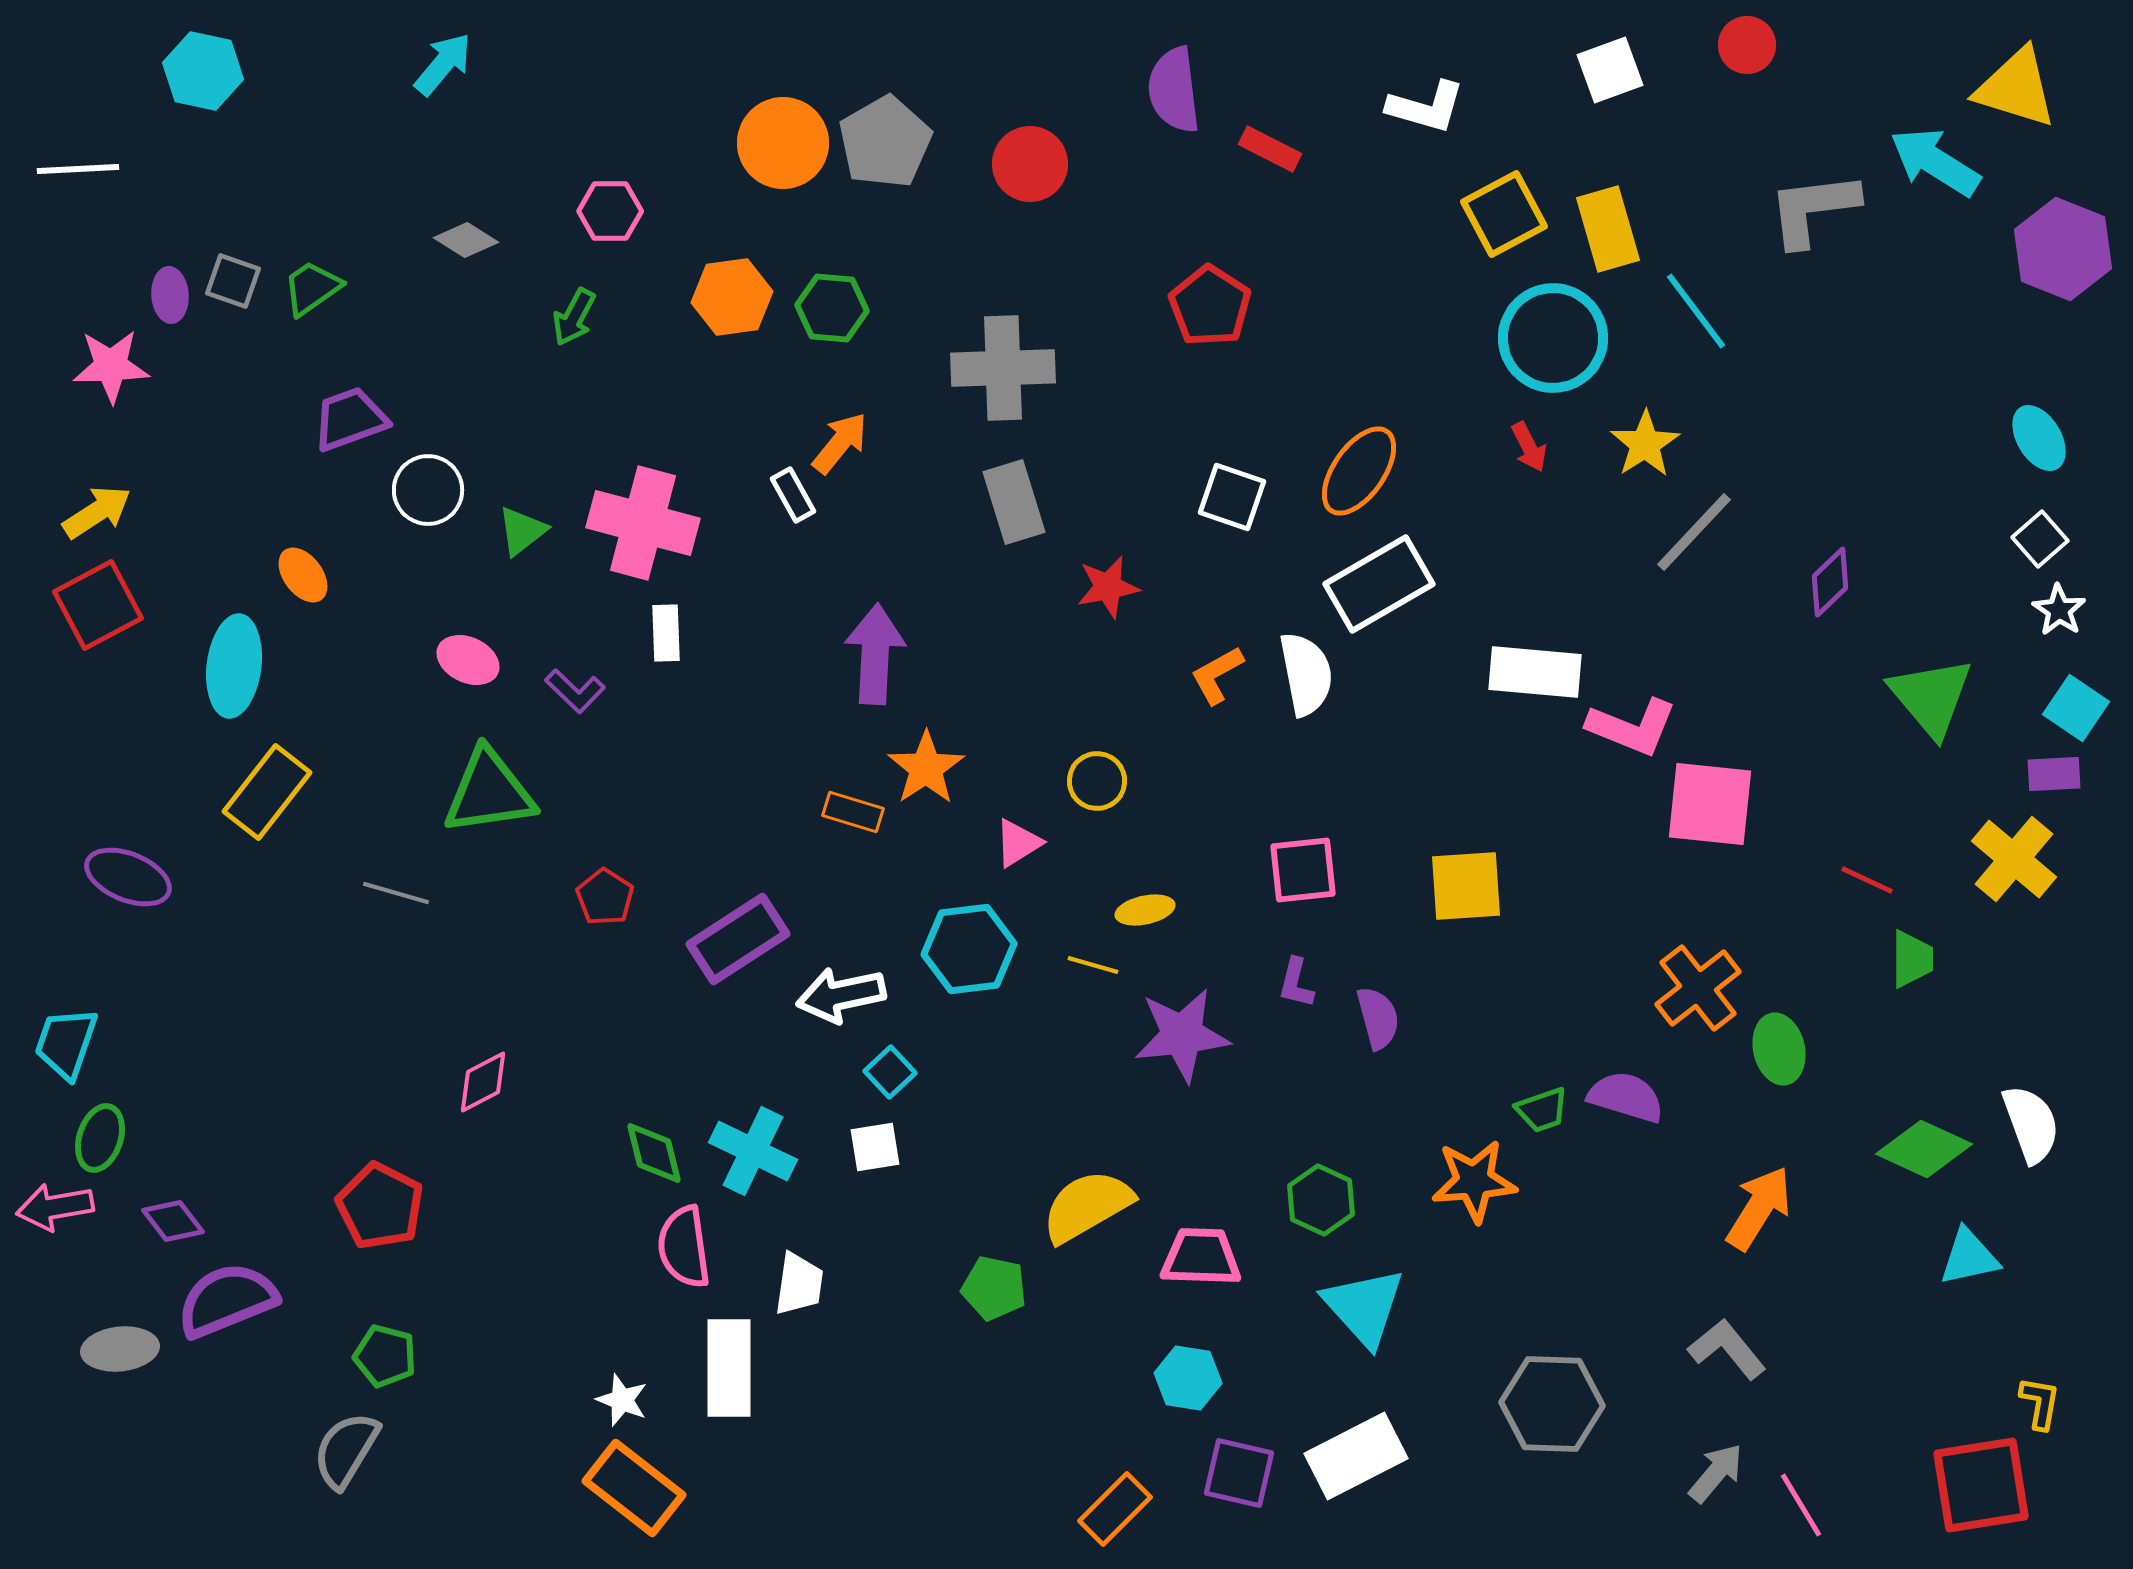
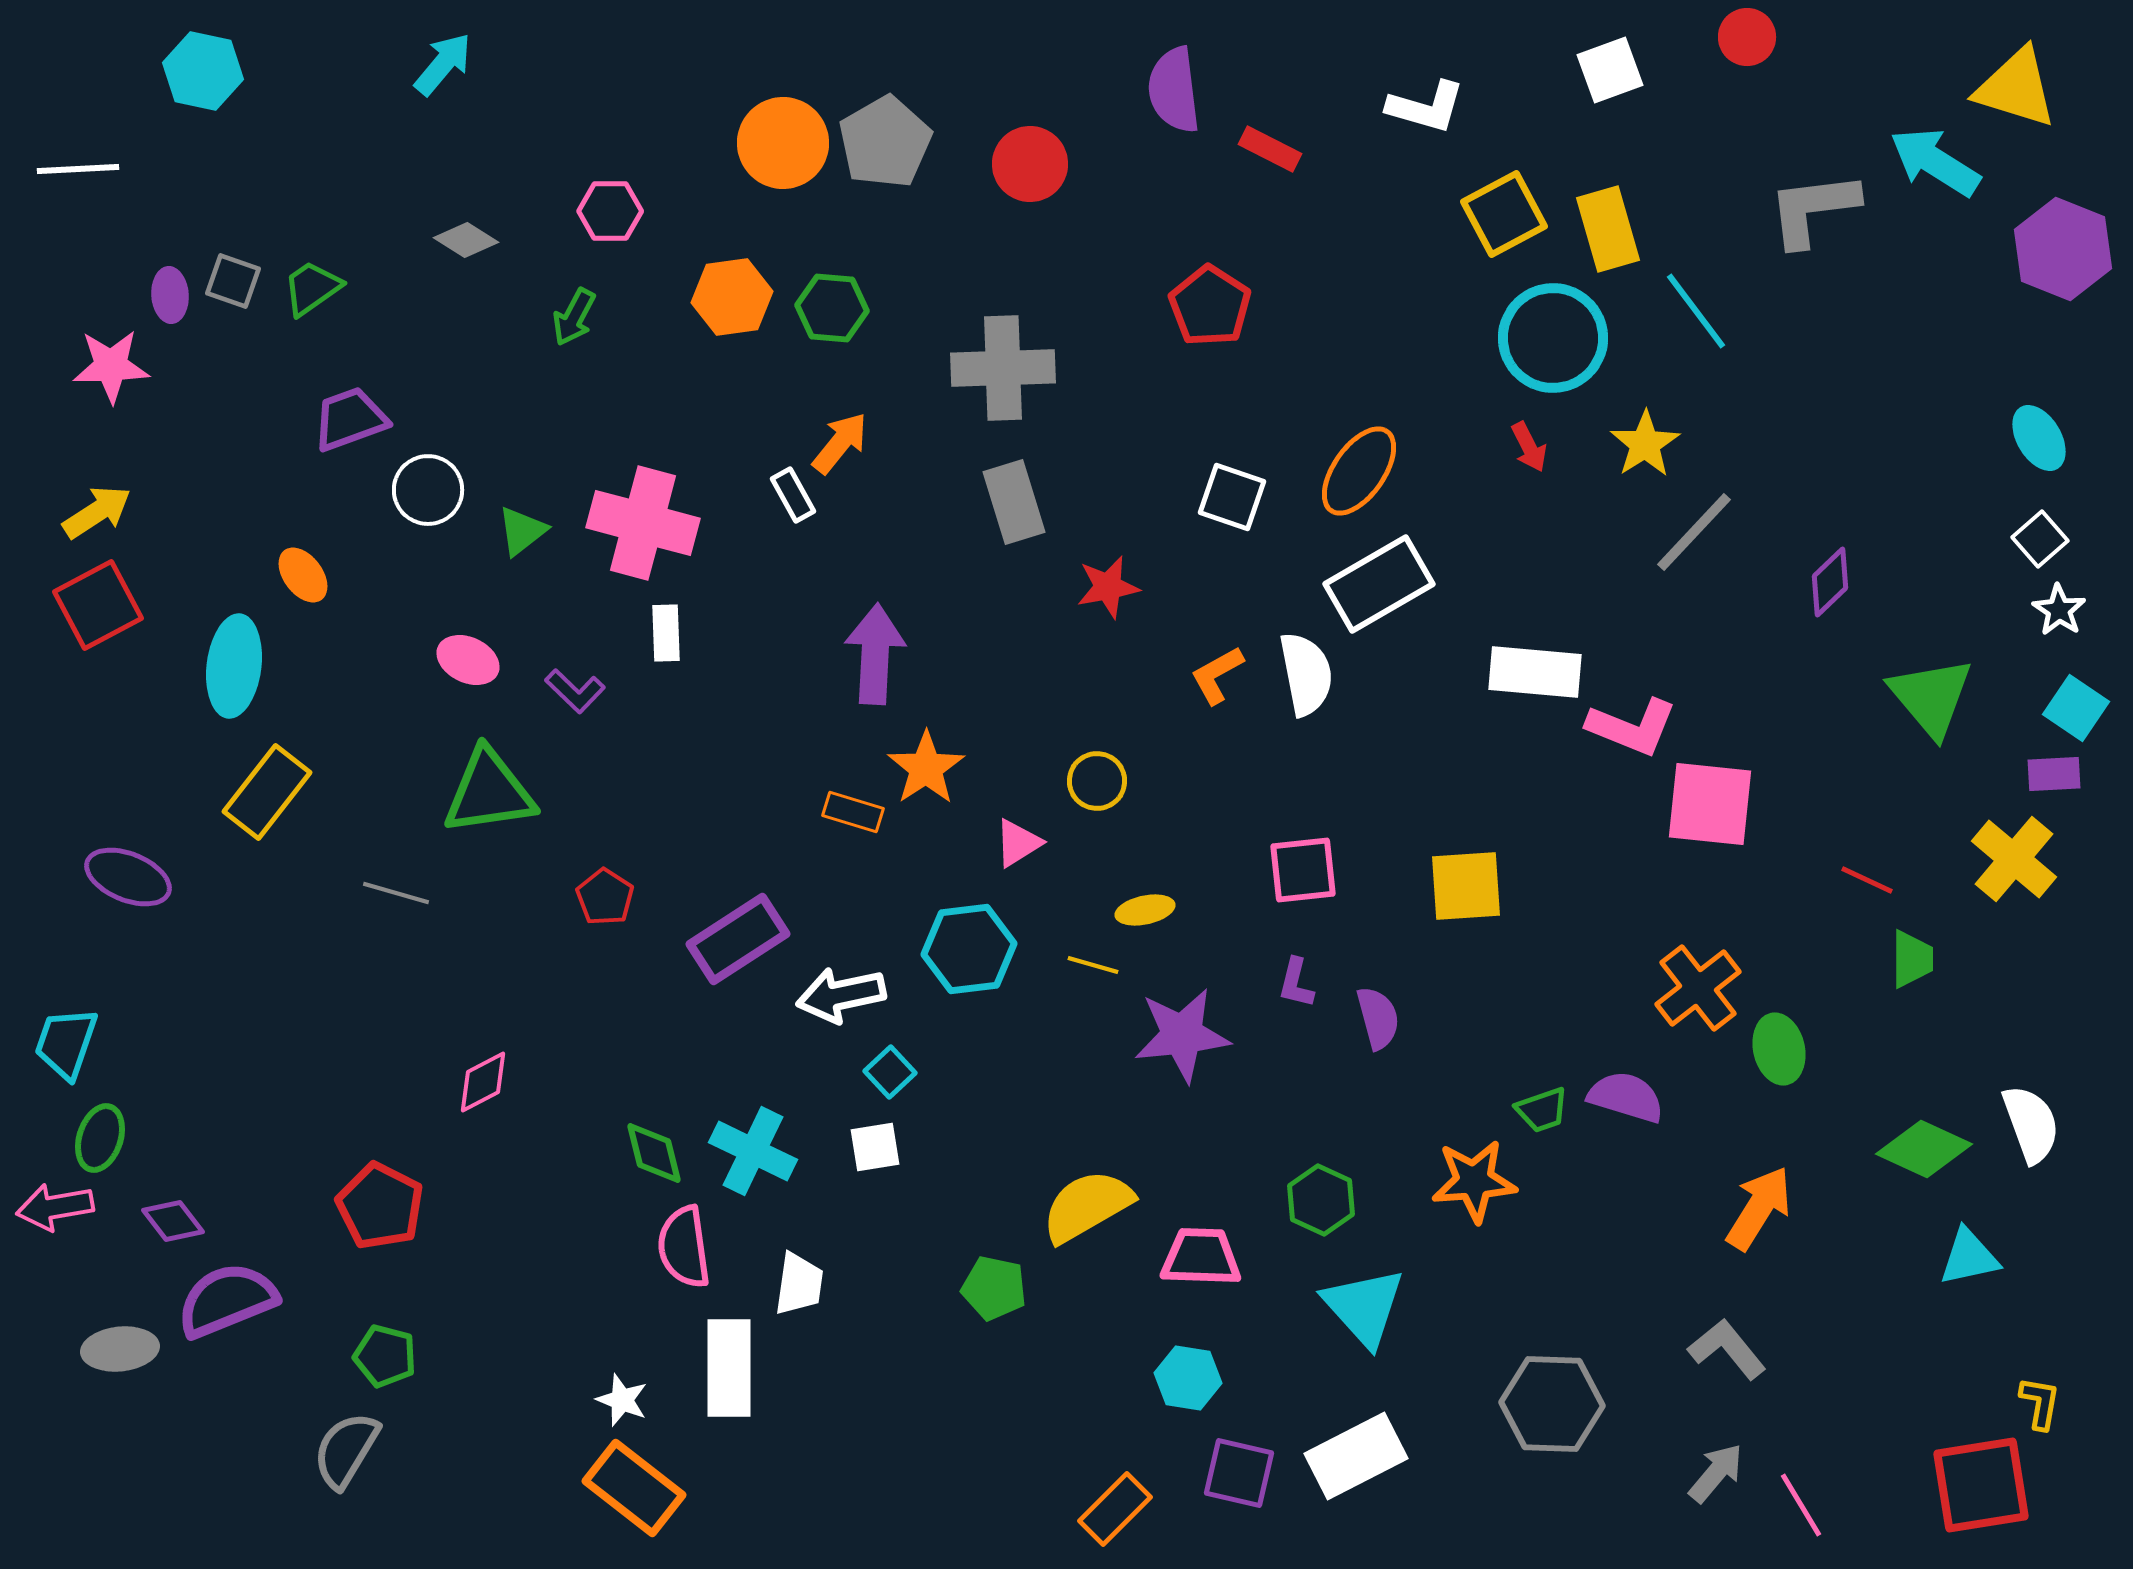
red circle at (1747, 45): moved 8 px up
